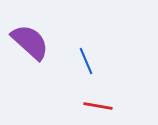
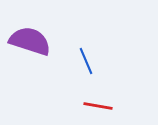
purple semicircle: moved 1 px up; rotated 24 degrees counterclockwise
